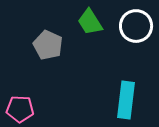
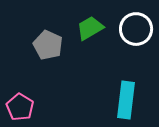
green trapezoid: moved 6 px down; rotated 92 degrees clockwise
white circle: moved 3 px down
pink pentagon: moved 2 px up; rotated 28 degrees clockwise
